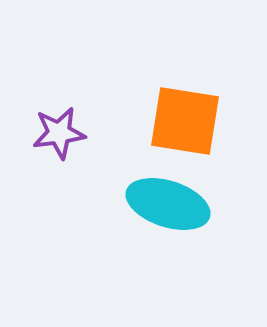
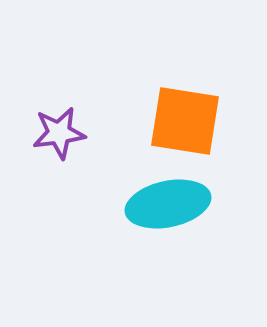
cyan ellipse: rotated 30 degrees counterclockwise
